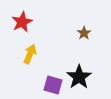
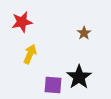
red star: rotated 15 degrees clockwise
purple square: rotated 12 degrees counterclockwise
